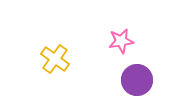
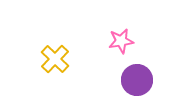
yellow cross: rotated 8 degrees clockwise
